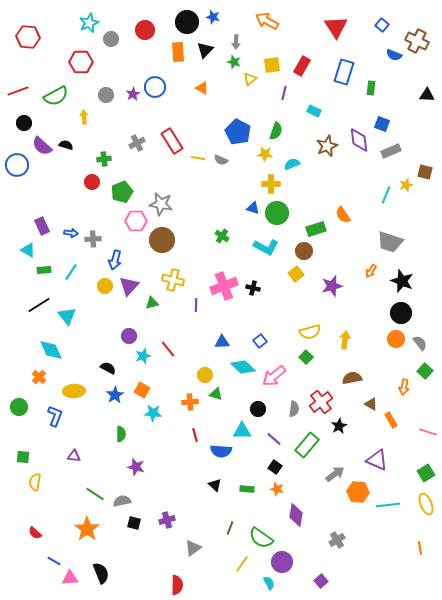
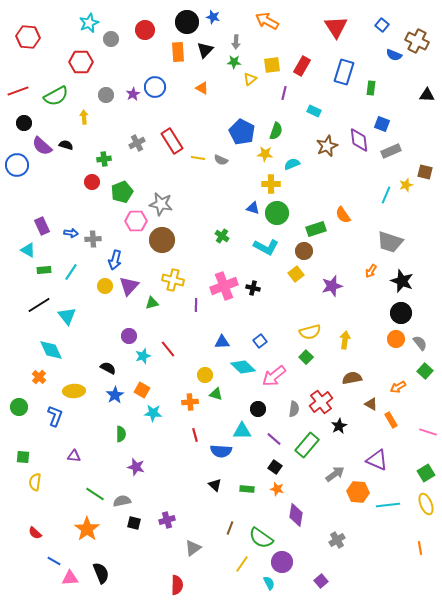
green star at (234, 62): rotated 16 degrees counterclockwise
blue pentagon at (238, 132): moved 4 px right
orange arrow at (404, 387): moved 6 px left; rotated 49 degrees clockwise
